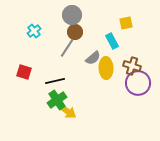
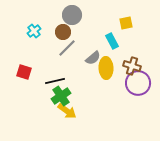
brown circle: moved 12 px left
gray line: rotated 12 degrees clockwise
green cross: moved 4 px right, 4 px up
